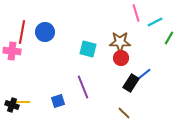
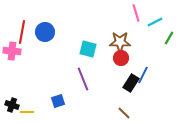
blue line: rotated 24 degrees counterclockwise
purple line: moved 8 px up
yellow line: moved 4 px right, 10 px down
